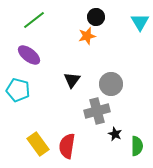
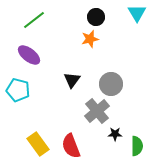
cyan triangle: moved 3 px left, 9 px up
orange star: moved 3 px right, 3 px down
gray cross: rotated 25 degrees counterclockwise
black star: rotated 24 degrees counterclockwise
red semicircle: moved 4 px right; rotated 30 degrees counterclockwise
